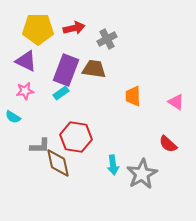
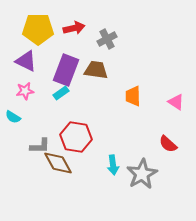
brown trapezoid: moved 2 px right, 1 px down
brown diamond: rotated 16 degrees counterclockwise
